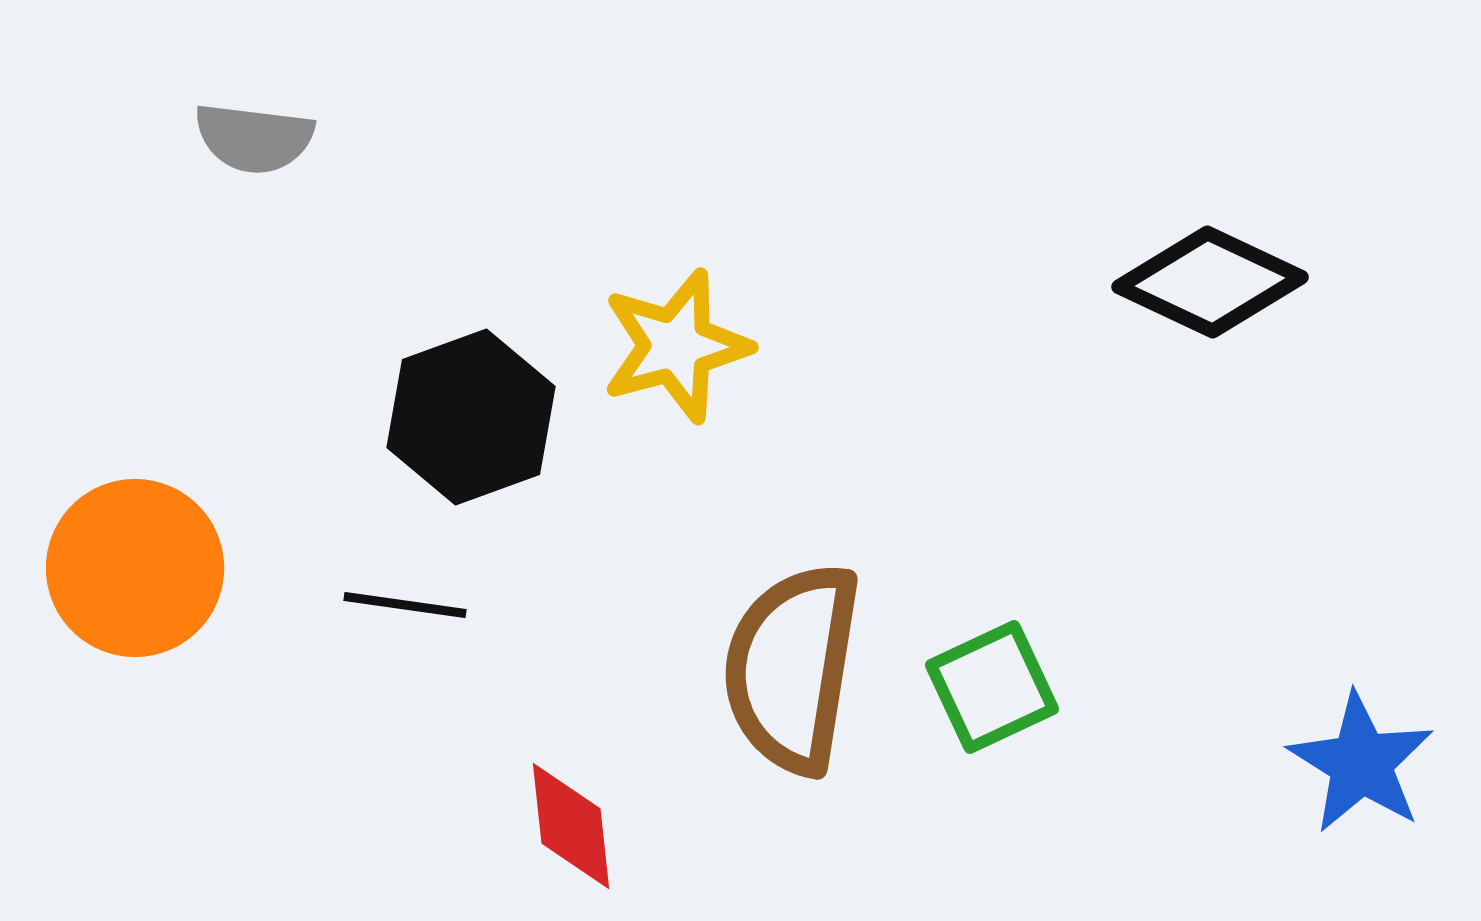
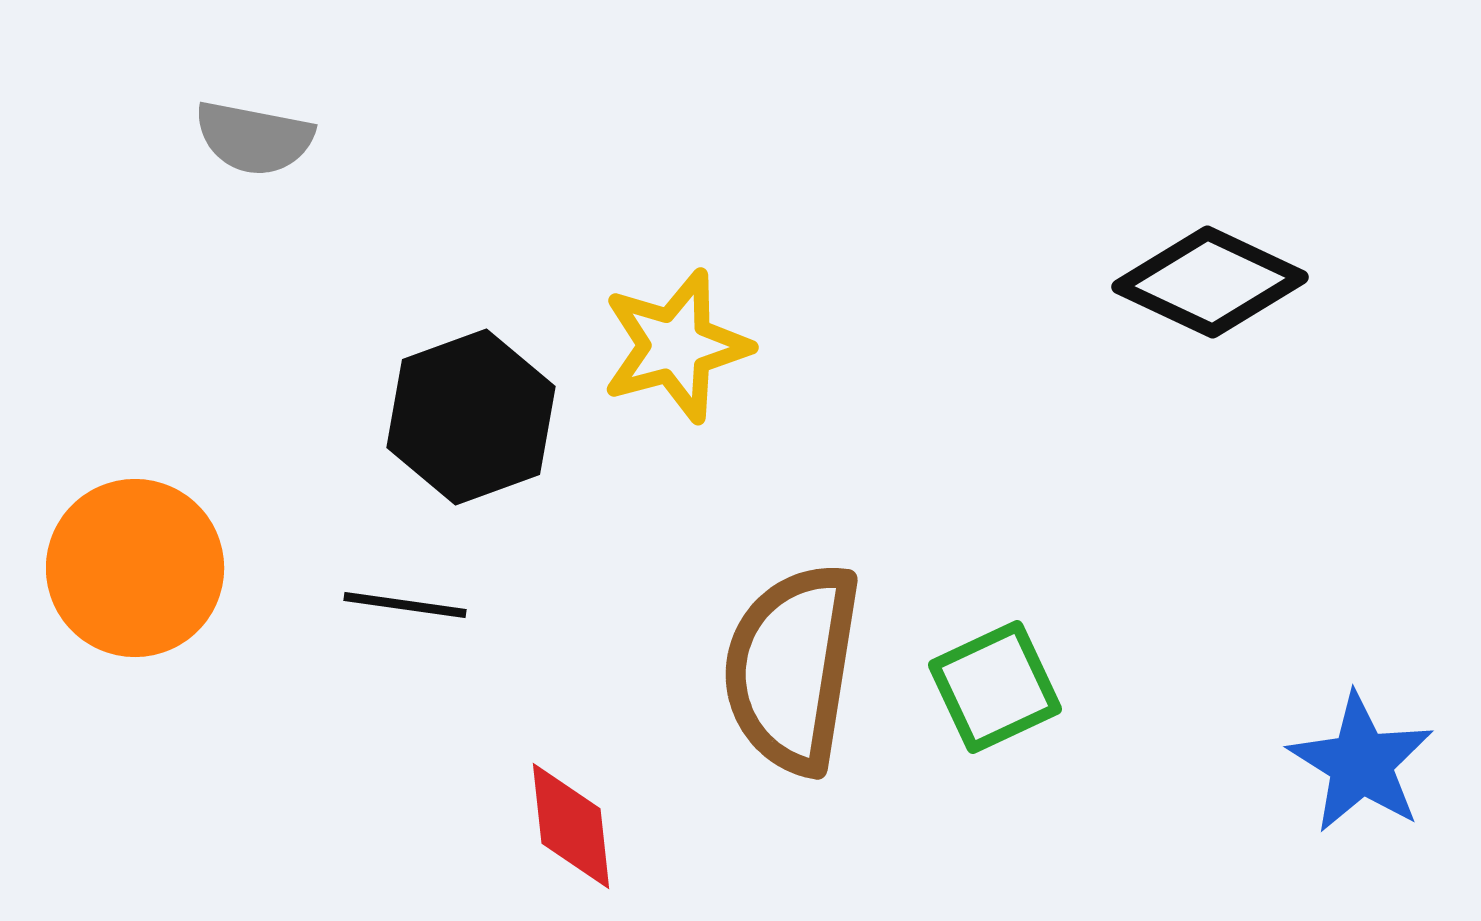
gray semicircle: rotated 4 degrees clockwise
green square: moved 3 px right
